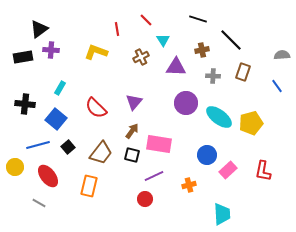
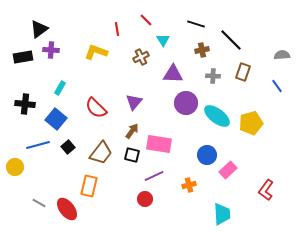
black line at (198, 19): moved 2 px left, 5 px down
purple triangle at (176, 67): moved 3 px left, 7 px down
cyan ellipse at (219, 117): moved 2 px left, 1 px up
red L-shape at (263, 171): moved 3 px right, 19 px down; rotated 25 degrees clockwise
red ellipse at (48, 176): moved 19 px right, 33 px down
